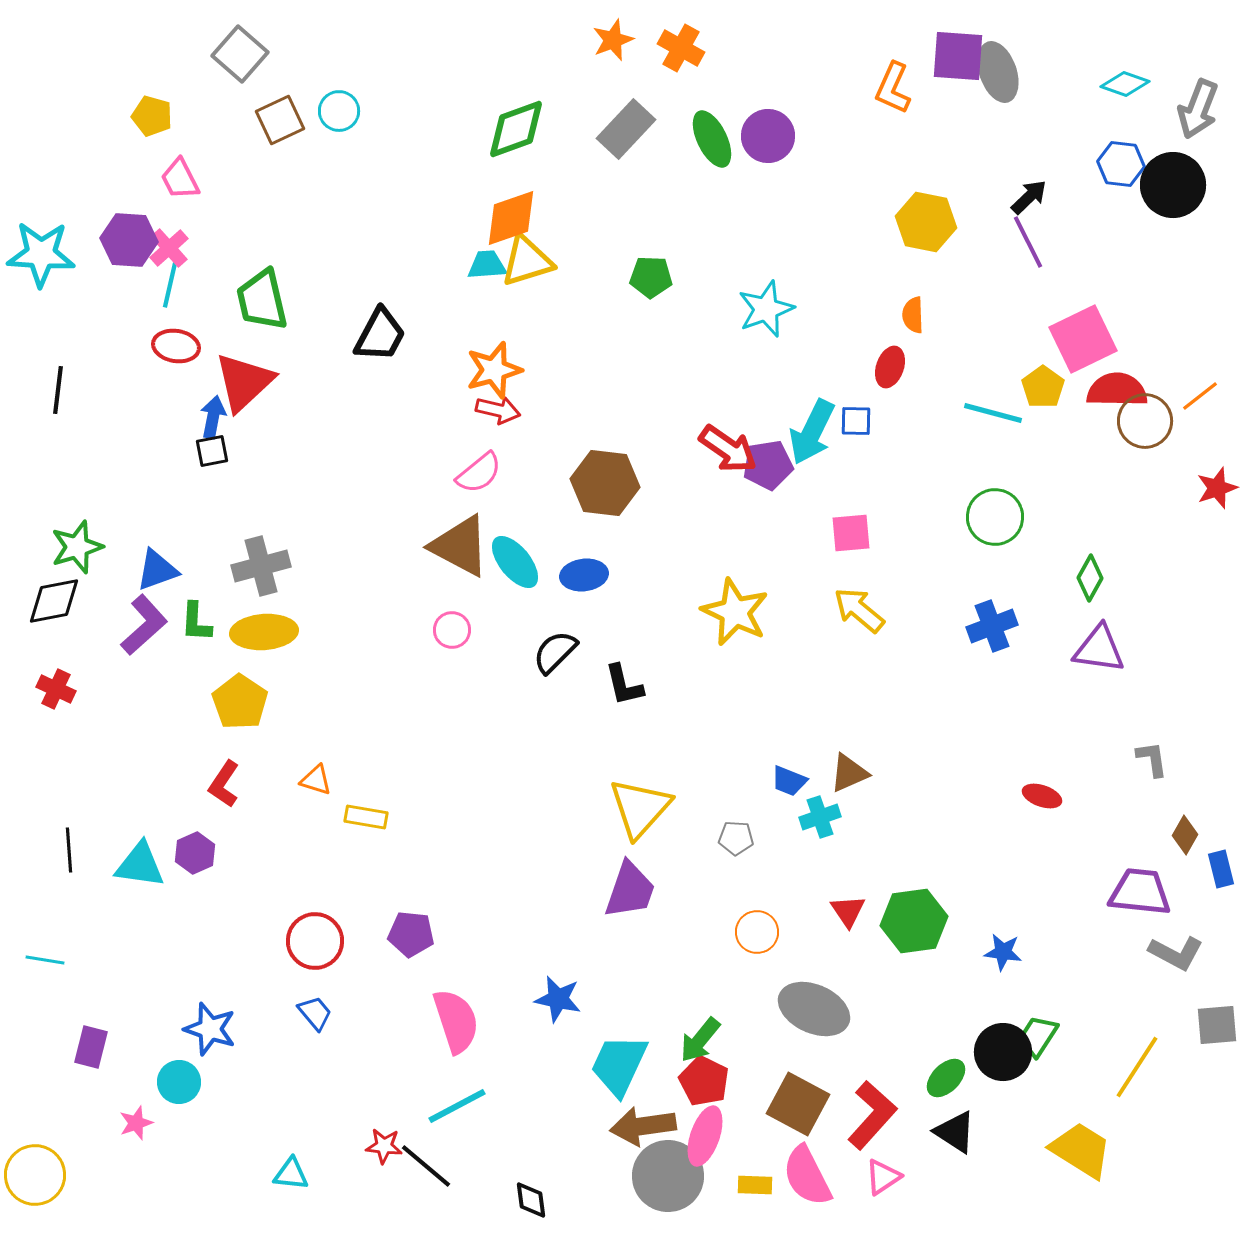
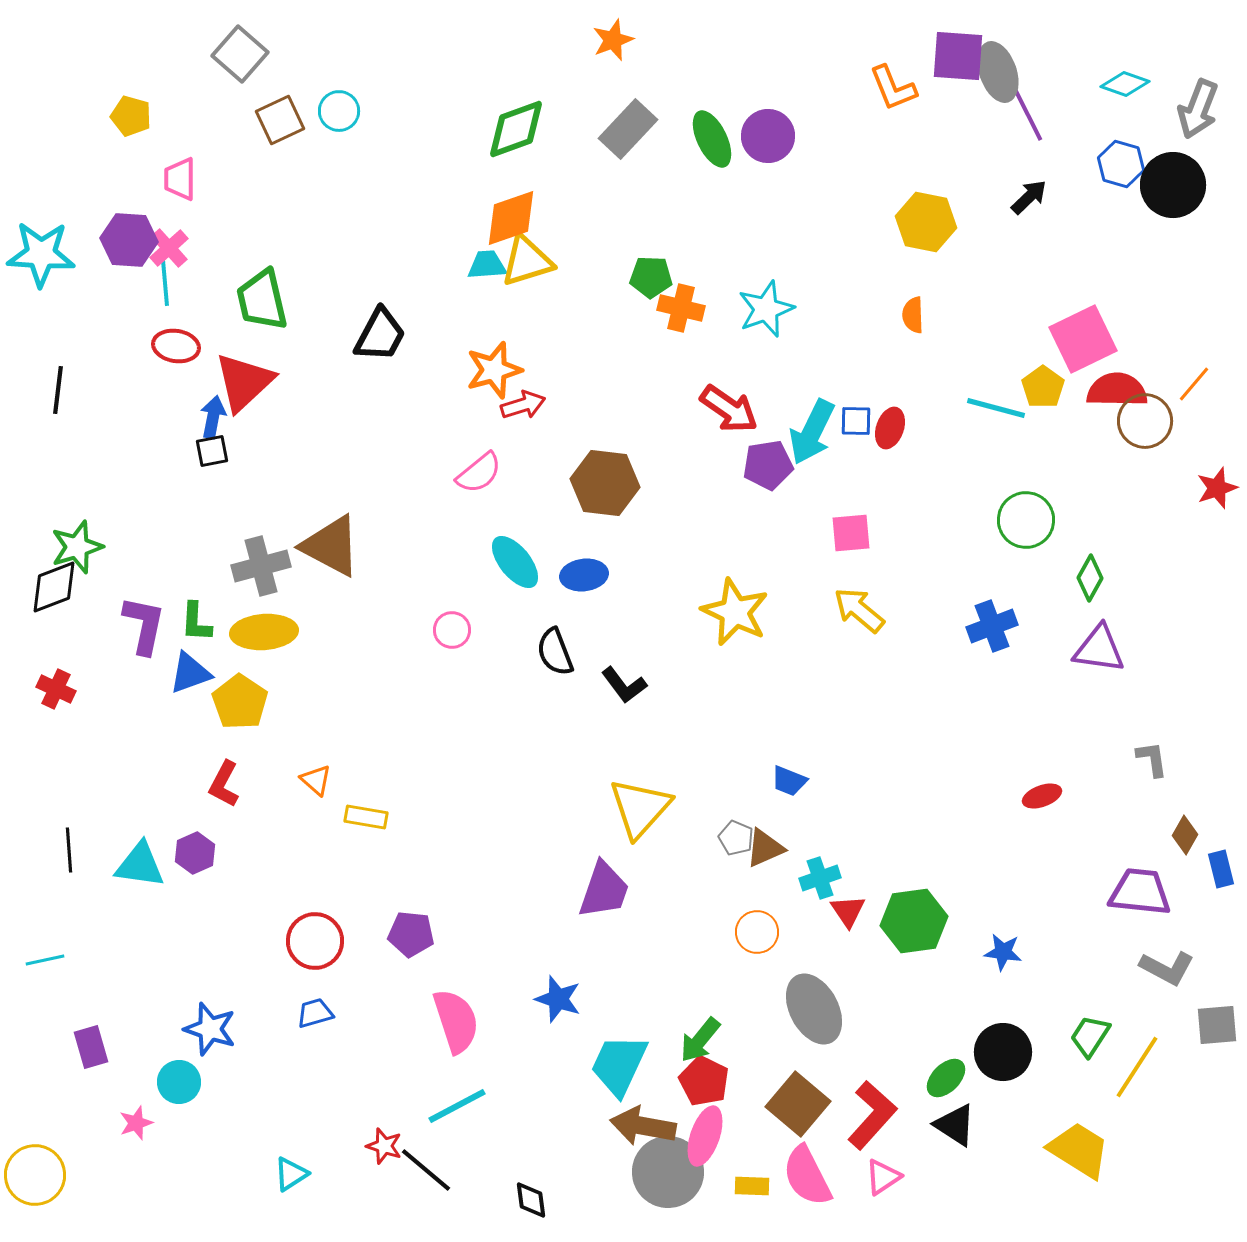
orange cross at (681, 48): moved 260 px down; rotated 15 degrees counterclockwise
orange L-shape at (893, 88): rotated 46 degrees counterclockwise
yellow pentagon at (152, 116): moved 21 px left
gray rectangle at (626, 129): moved 2 px right
blue hexagon at (1121, 164): rotated 9 degrees clockwise
pink trapezoid at (180, 179): rotated 27 degrees clockwise
purple line at (1028, 242): moved 127 px up
cyan line at (170, 285): moved 5 px left, 2 px up; rotated 18 degrees counterclockwise
red ellipse at (890, 367): moved 61 px down
orange line at (1200, 396): moved 6 px left, 12 px up; rotated 12 degrees counterclockwise
red arrow at (498, 410): moved 25 px right, 5 px up; rotated 30 degrees counterclockwise
cyan line at (993, 413): moved 3 px right, 5 px up
red arrow at (728, 449): moved 1 px right, 40 px up
green circle at (995, 517): moved 31 px right, 3 px down
brown triangle at (460, 546): moved 129 px left
blue triangle at (157, 570): moved 33 px right, 103 px down
black diamond at (54, 601): moved 14 px up; rotated 10 degrees counterclockwise
purple L-shape at (144, 625): rotated 36 degrees counterclockwise
black semicircle at (555, 652): rotated 66 degrees counterclockwise
black L-shape at (624, 685): rotated 24 degrees counterclockwise
brown triangle at (849, 773): moved 84 px left, 75 px down
orange triangle at (316, 780): rotated 24 degrees clockwise
red L-shape at (224, 784): rotated 6 degrees counterclockwise
red ellipse at (1042, 796): rotated 39 degrees counterclockwise
cyan cross at (820, 817): moved 61 px down
gray pentagon at (736, 838): rotated 20 degrees clockwise
purple trapezoid at (630, 890): moved 26 px left
gray L-shape at (1176, 953): moved 9 px left, 15 px down
cyan line at (45, 960): rotated 21 degrees counterclockwise
blue star at (558, 999): rotated 6 degrees clockwise
gray ellipse at (814, 1009): rotated 38 degrees clockwise
blue trapezoid at (315, 1013): rotated 66 degrees counterclockwise
green trapezoid at (1038, 1036): moved 52 px right
purple rectangle at (91, 1047): rotated 30 degrees counterclockwise
brown square at (798, 1104): rotated 12 degrees clockwise
brown arrow at (643, 1126): rotated 18 degrees clockwise
black triangle at (955, 1132): moved 7 px up
red star at (384, 1146): rotated 12 degrees clockwise
yellow trapezoid at (1081, 1150): moved 2 px left
black line at (426, 1166): moved 4 px down
cyan triangle at (291, 1174): rotated 39 degrees counterclockwise
gray circle at (668, 1176): moved 4 px up
yellow rectangle at (755, 1185): moved 3 px left, 1 px down
